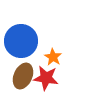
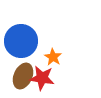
red star: moved 4 px left
